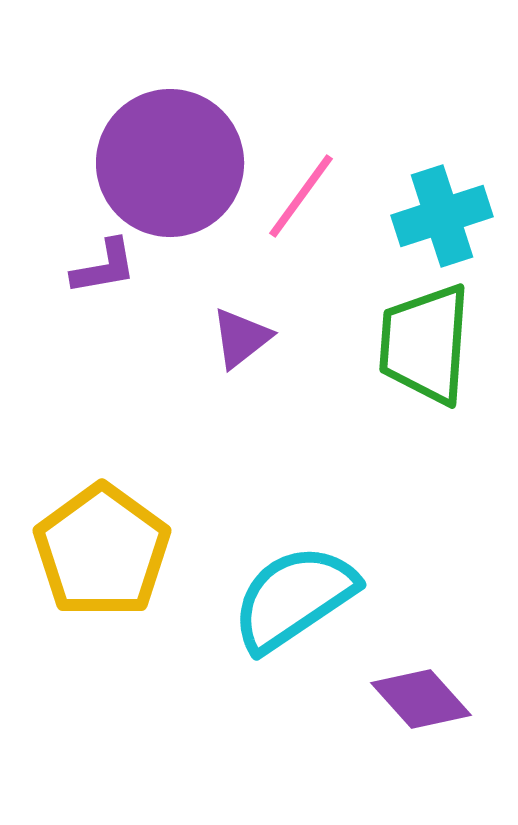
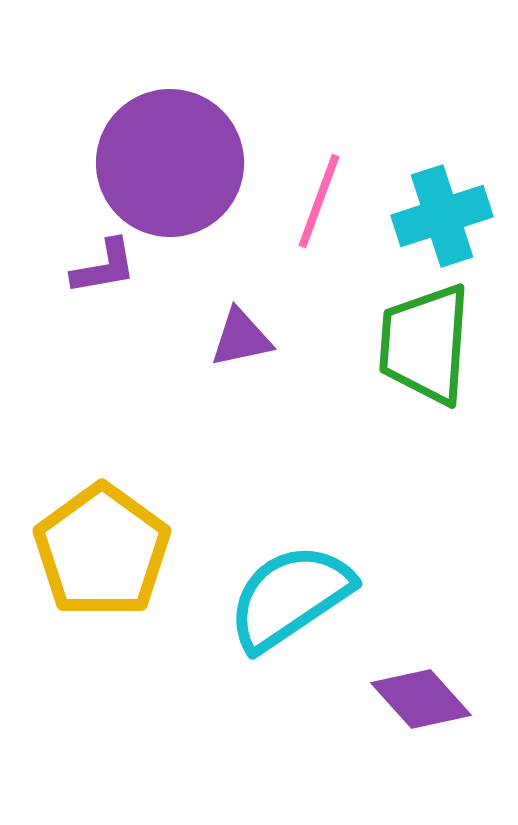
pink line: moved 18 px right, 5 px down; rotated 16 degrees counterclockwise
purple triangle: rotated 26 degrees clockwise
cyan semicircle: moved 4 px left, 1 px up
